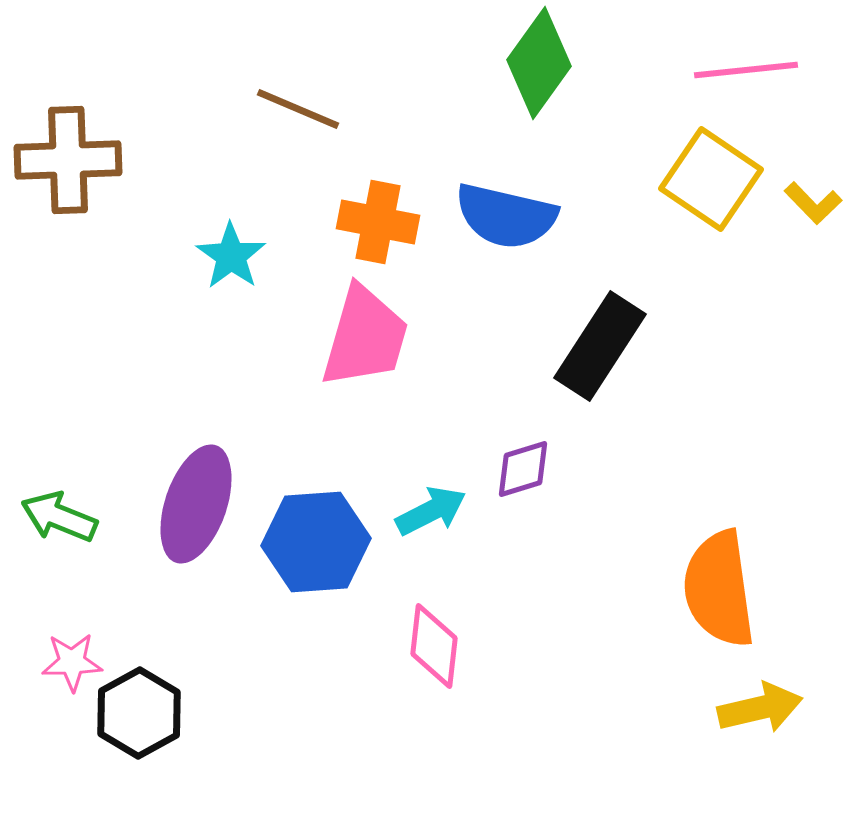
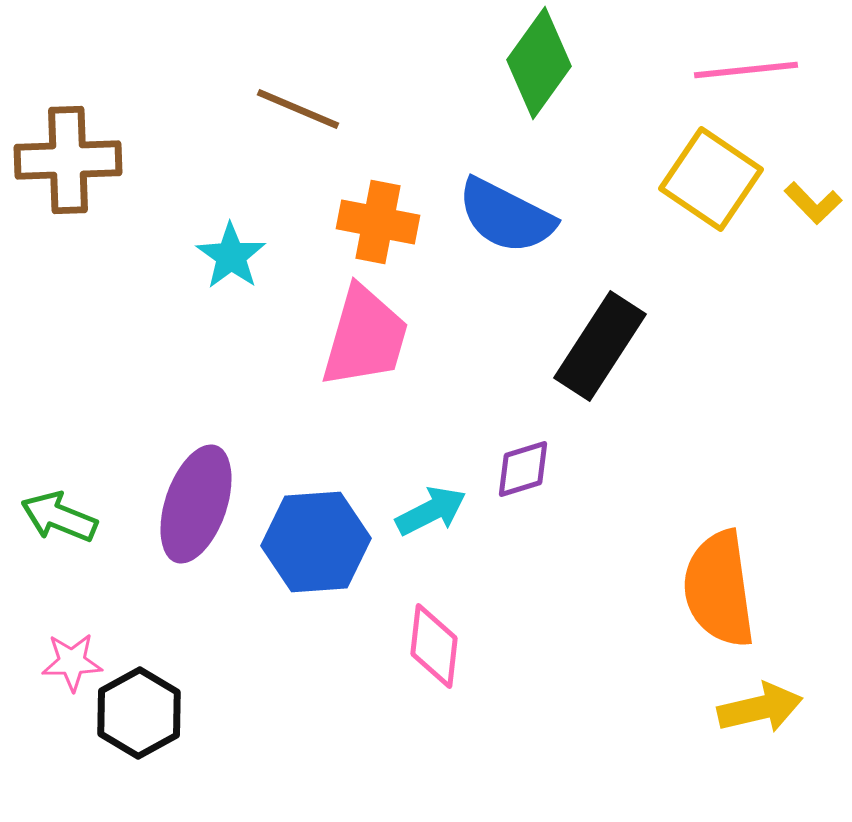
blue semicircle: rotated 14 degrees clockwise
